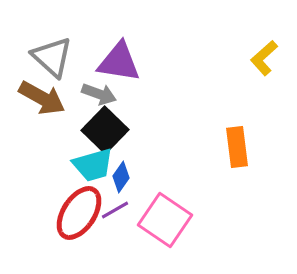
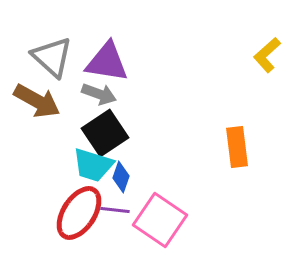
yellow L-shape: moved 3 px right, 3 px up
purple triangle: moved 12 px left
brown arrow: moved 5 px left, 3 px down
black square: moved 3 px down; rotated 12 degrees clockwise
cyan trapezoid: rotated 33 degrees clockwise
blue diamond: rotated 16 degrees counterclockwise
purple line: rotated 36 degrees clockwise
pink square: moved 5 px left
